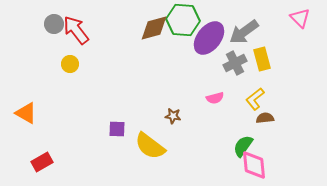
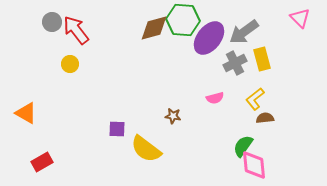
gray circle: moved 2 px left, 2 px up
yellow semicircle: moved 4 px left, 3 px down
